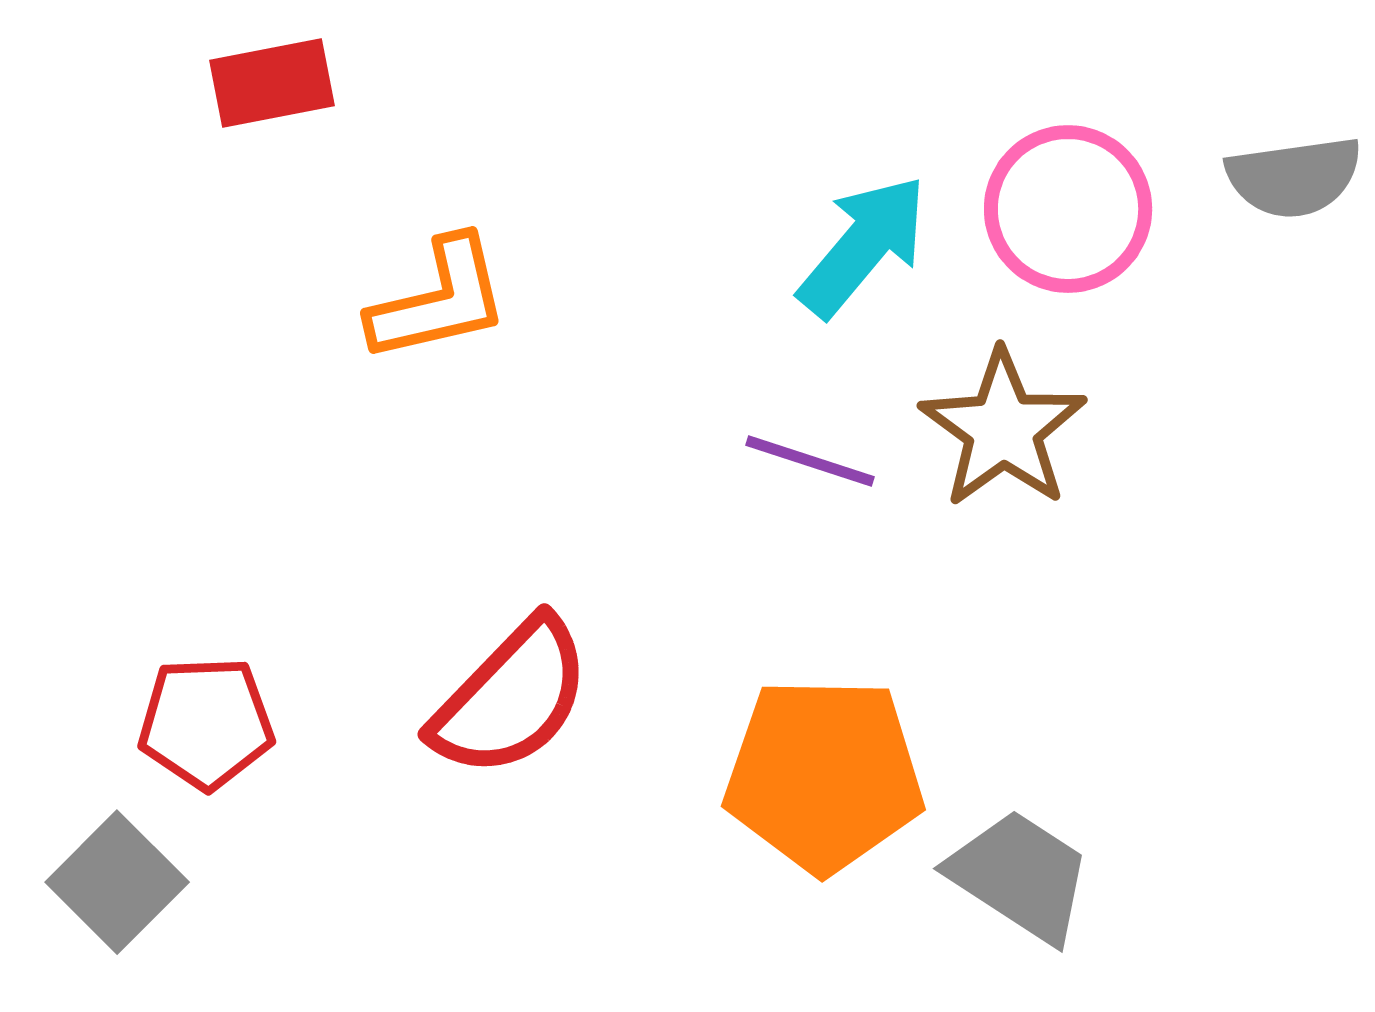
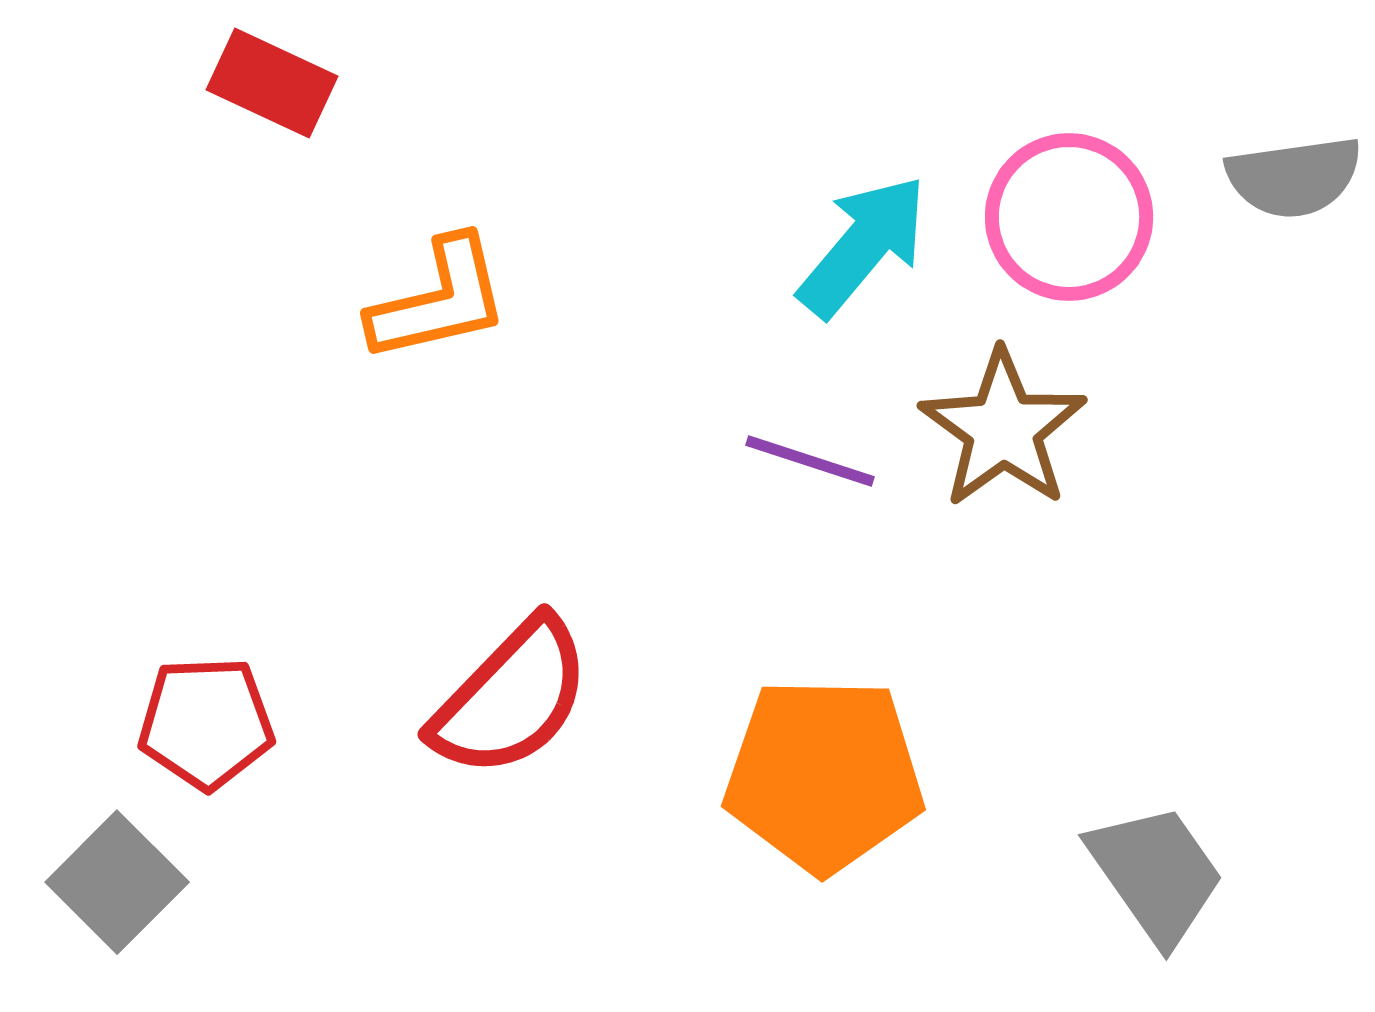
red rectangle: rotated 36 degrees clockwise
pink circle: moved 1 px right, 8 px down
gray trapezoid: moved 136 px right, 2 px up; rotated 22 degrees clockwise
